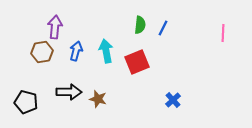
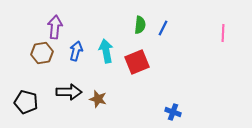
brown hexagon: moved 1 px down
blue cross: moved 12 px down; rotated 28 degrees counterclockwise
